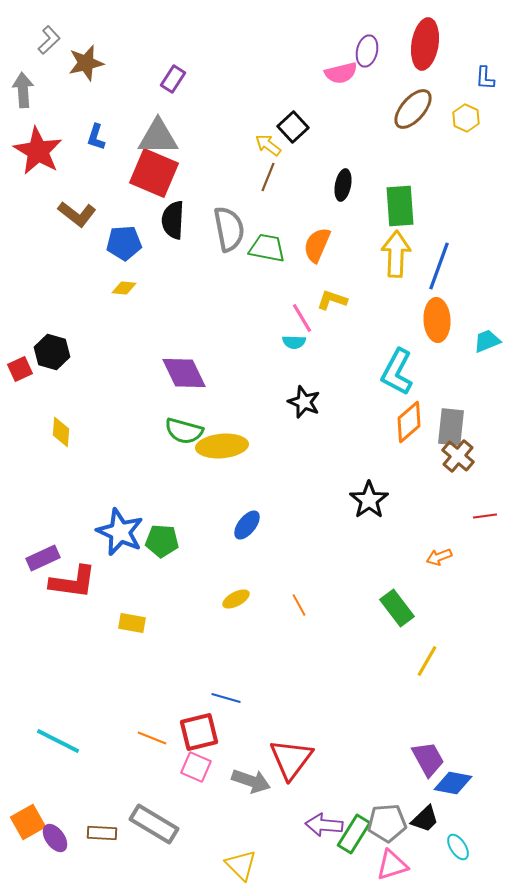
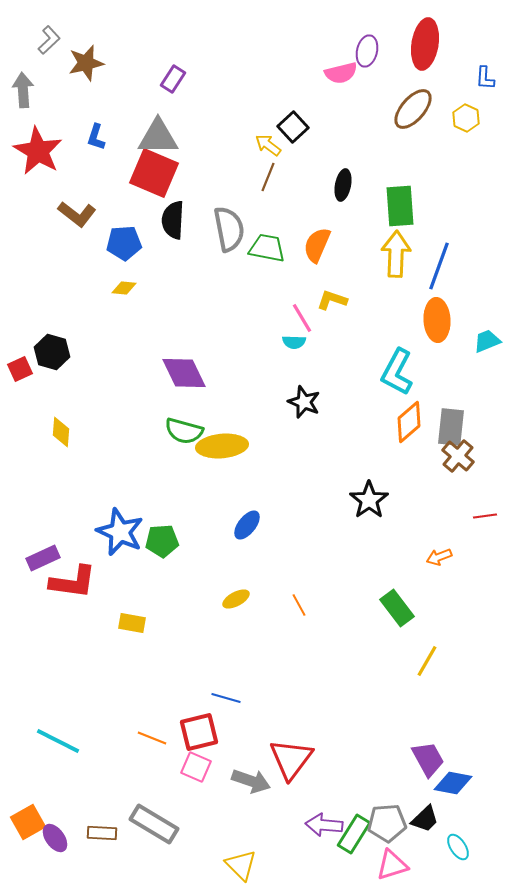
green pentagon at (162, 541): rotated 8 degrees counterclockwise
